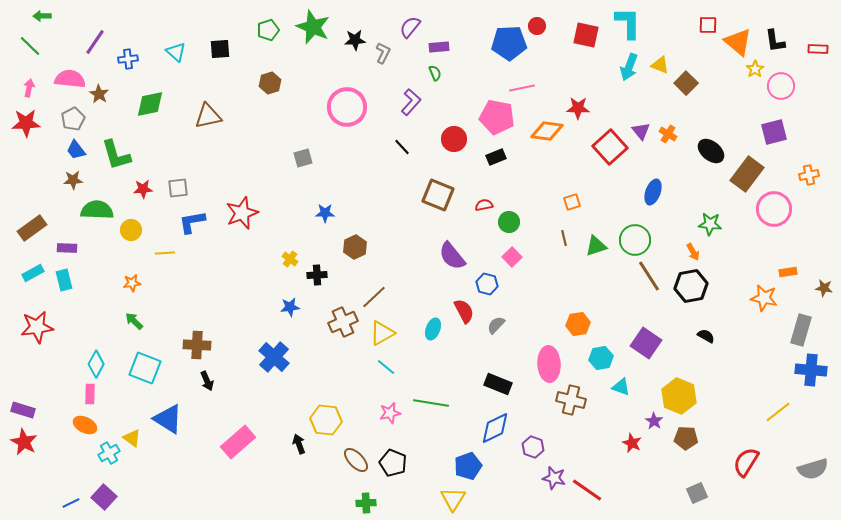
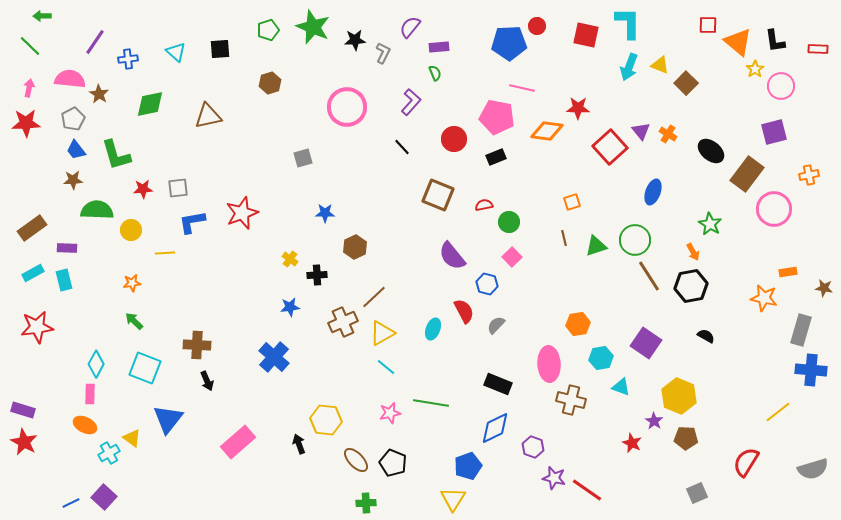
pink line at (522, 88): rotated 25 degrees clockwise
green star at (710, 224): rotated 25 degrees clockwise
blue triangle at (168, 419): rotated 36 degrees clockwise
